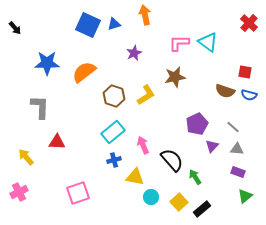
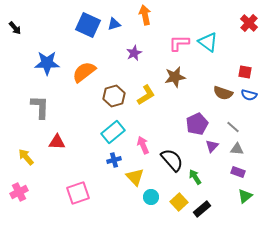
brown semicircle: moved 2 px left, 2 px down
brown hexagon: rotated 25 degrees clockwise
yellow triangle: rotated 36 degrees clockwise
